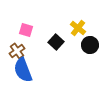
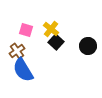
yellow cross: moved 27 px left, 1 px down
black circle: moved 2 px left, 1 px down
blue semicircle: rotated 10 degrees counterclockwise
